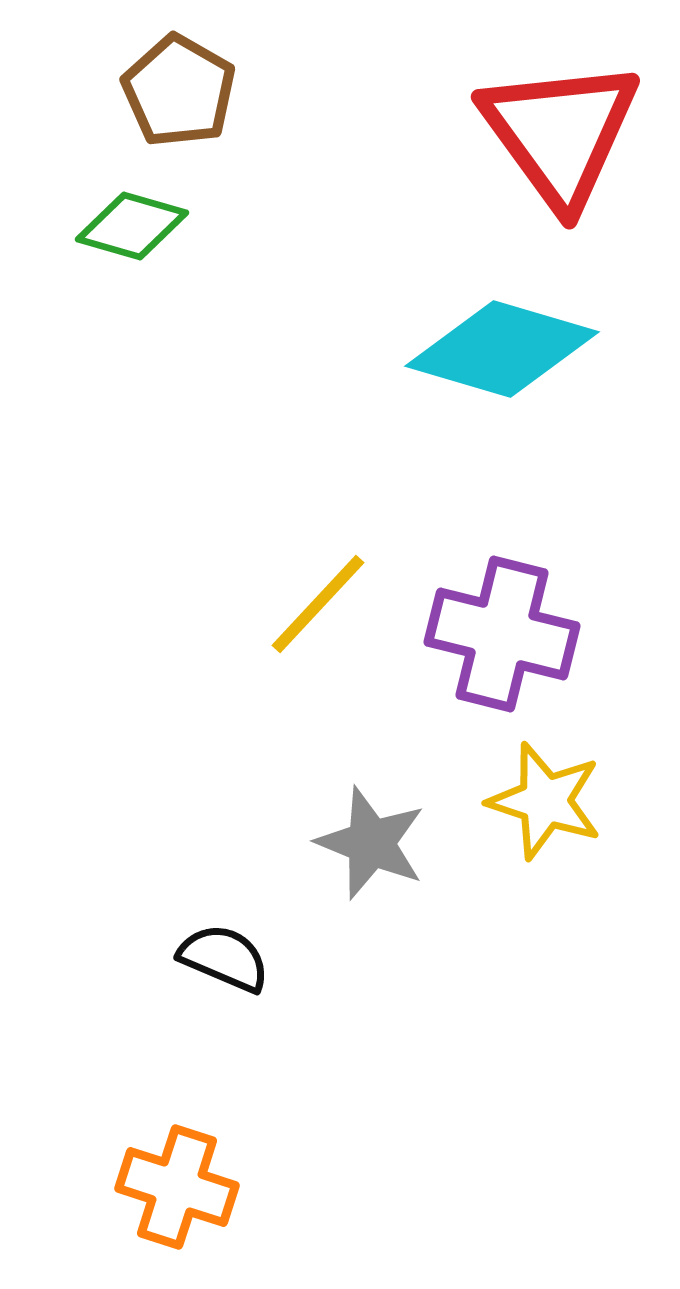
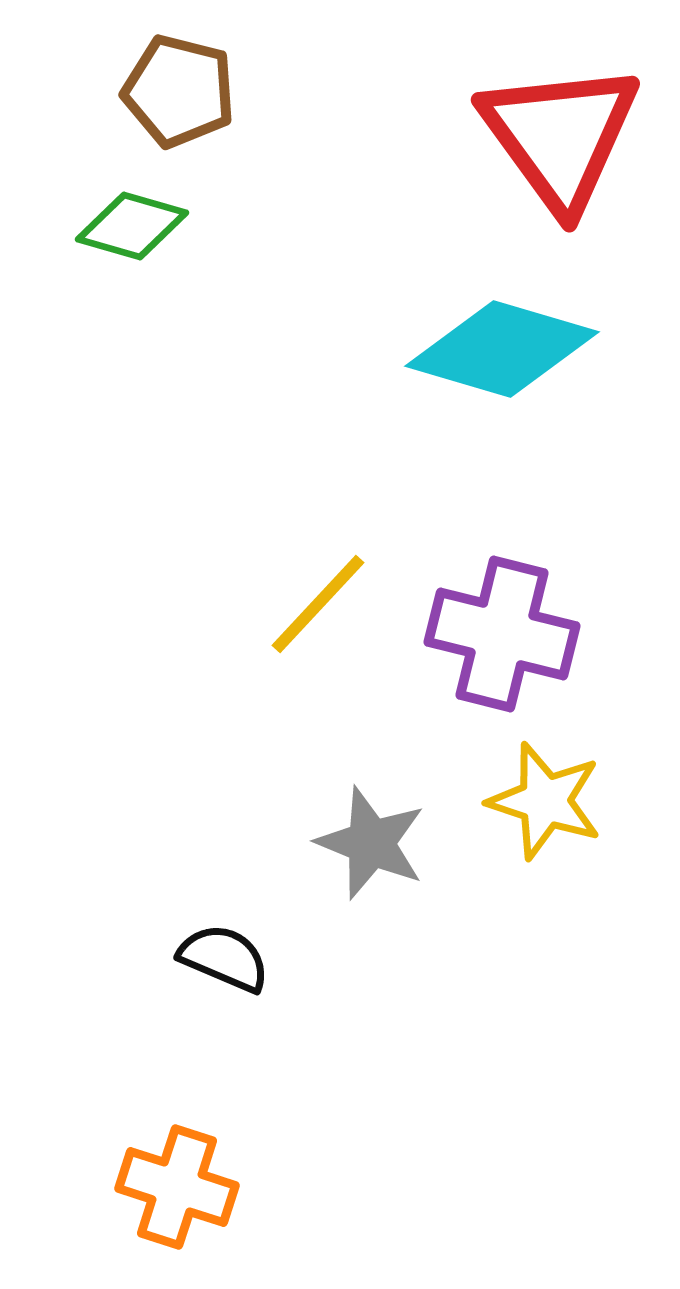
brown pentagon: rotated 16 degrees counterclockwise
red triangle: moved 3 px down
